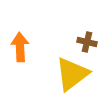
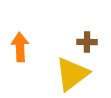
brown cross: rotated 12 degrees counterclockwise
